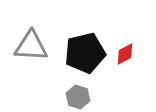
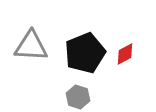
black pentagon: rotated 9 degrees counterclockwise
